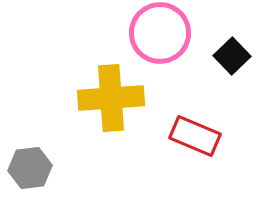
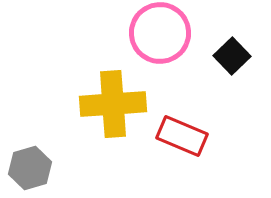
yellow cross: moved 2 px right, 6 px down
red rectangle: moved 13 px left
gray hexagon: rotated 9 degrees counterclockwise
